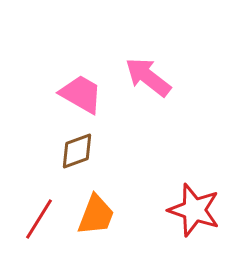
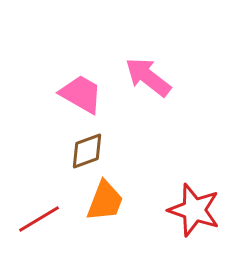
brown diamond: moved 10 px right
orange trapezoid: moved 9 px right, 14 px up
red line: rotated 27 degrees clockwise
